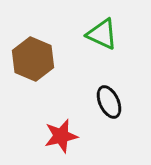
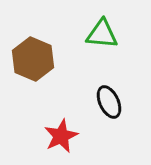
green triangle: rotated 20 degrees counterclockwise
red star: rotated 12 degrees counterclockwise
